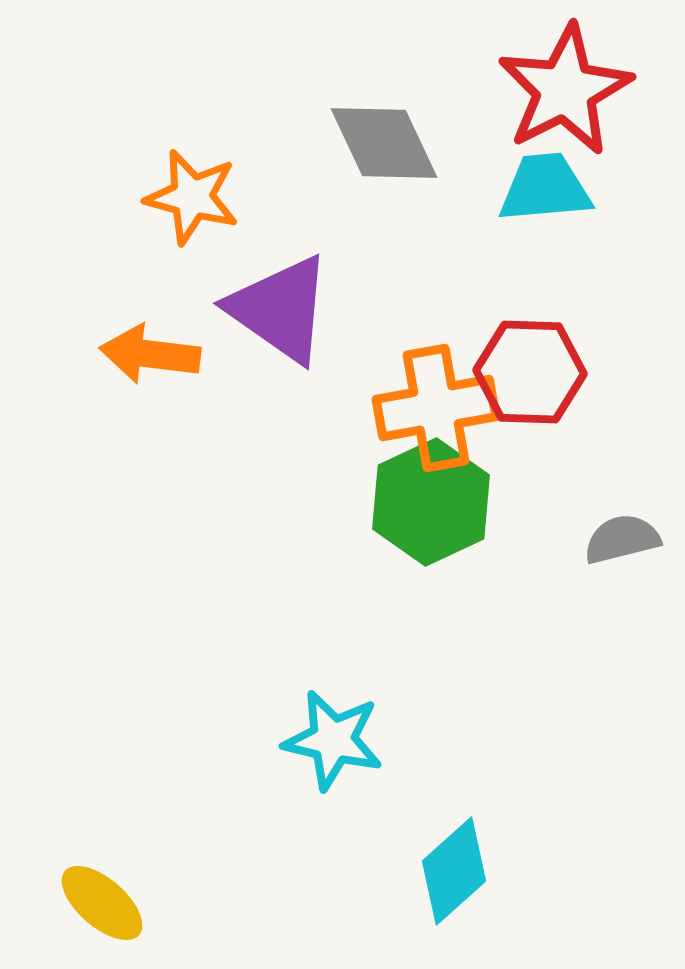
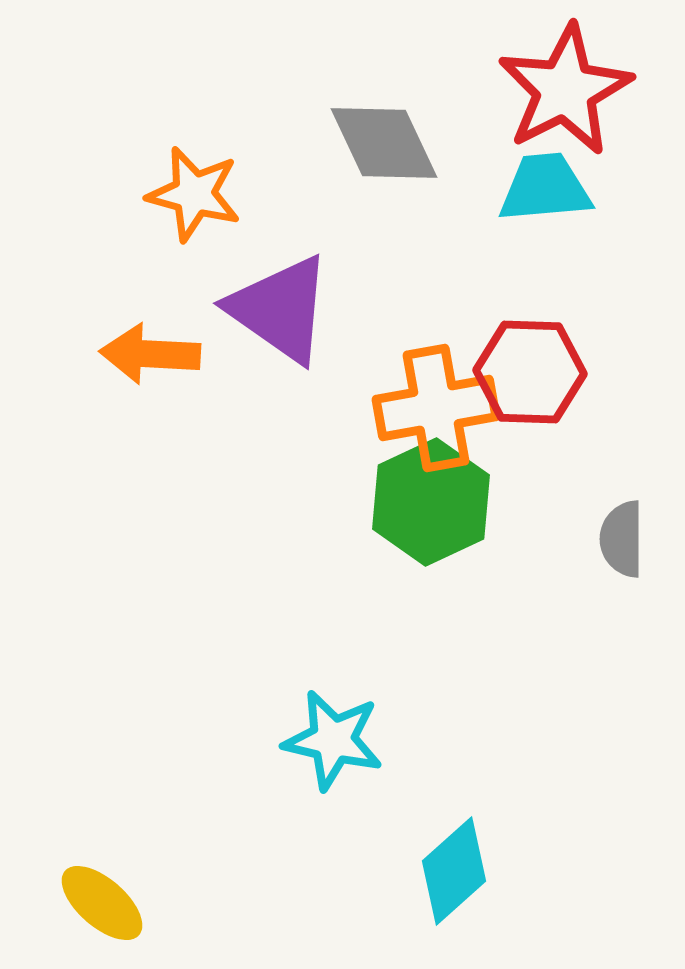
orange star: moved 2 px right, 3 px up
orange arrow: rotated 4 degrees counterclockwise
gray semicircle: rotated 76 degrees counterclockwise
